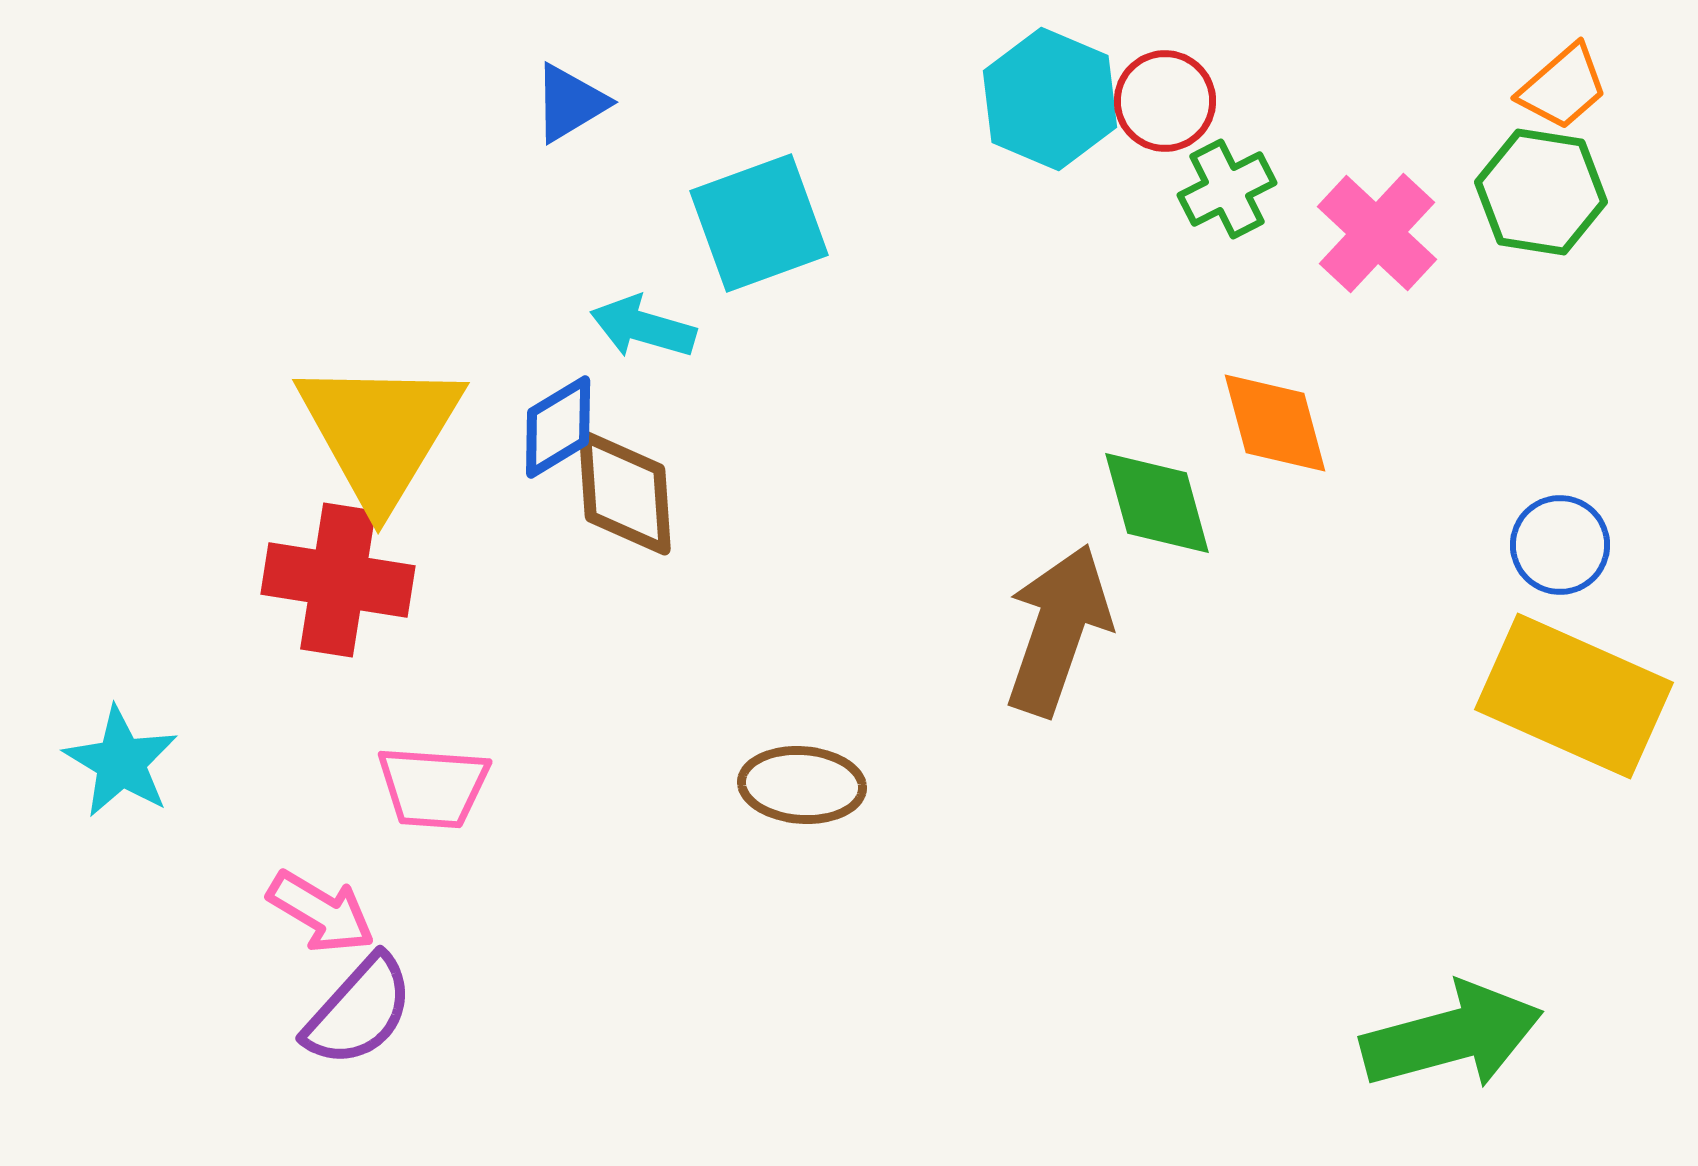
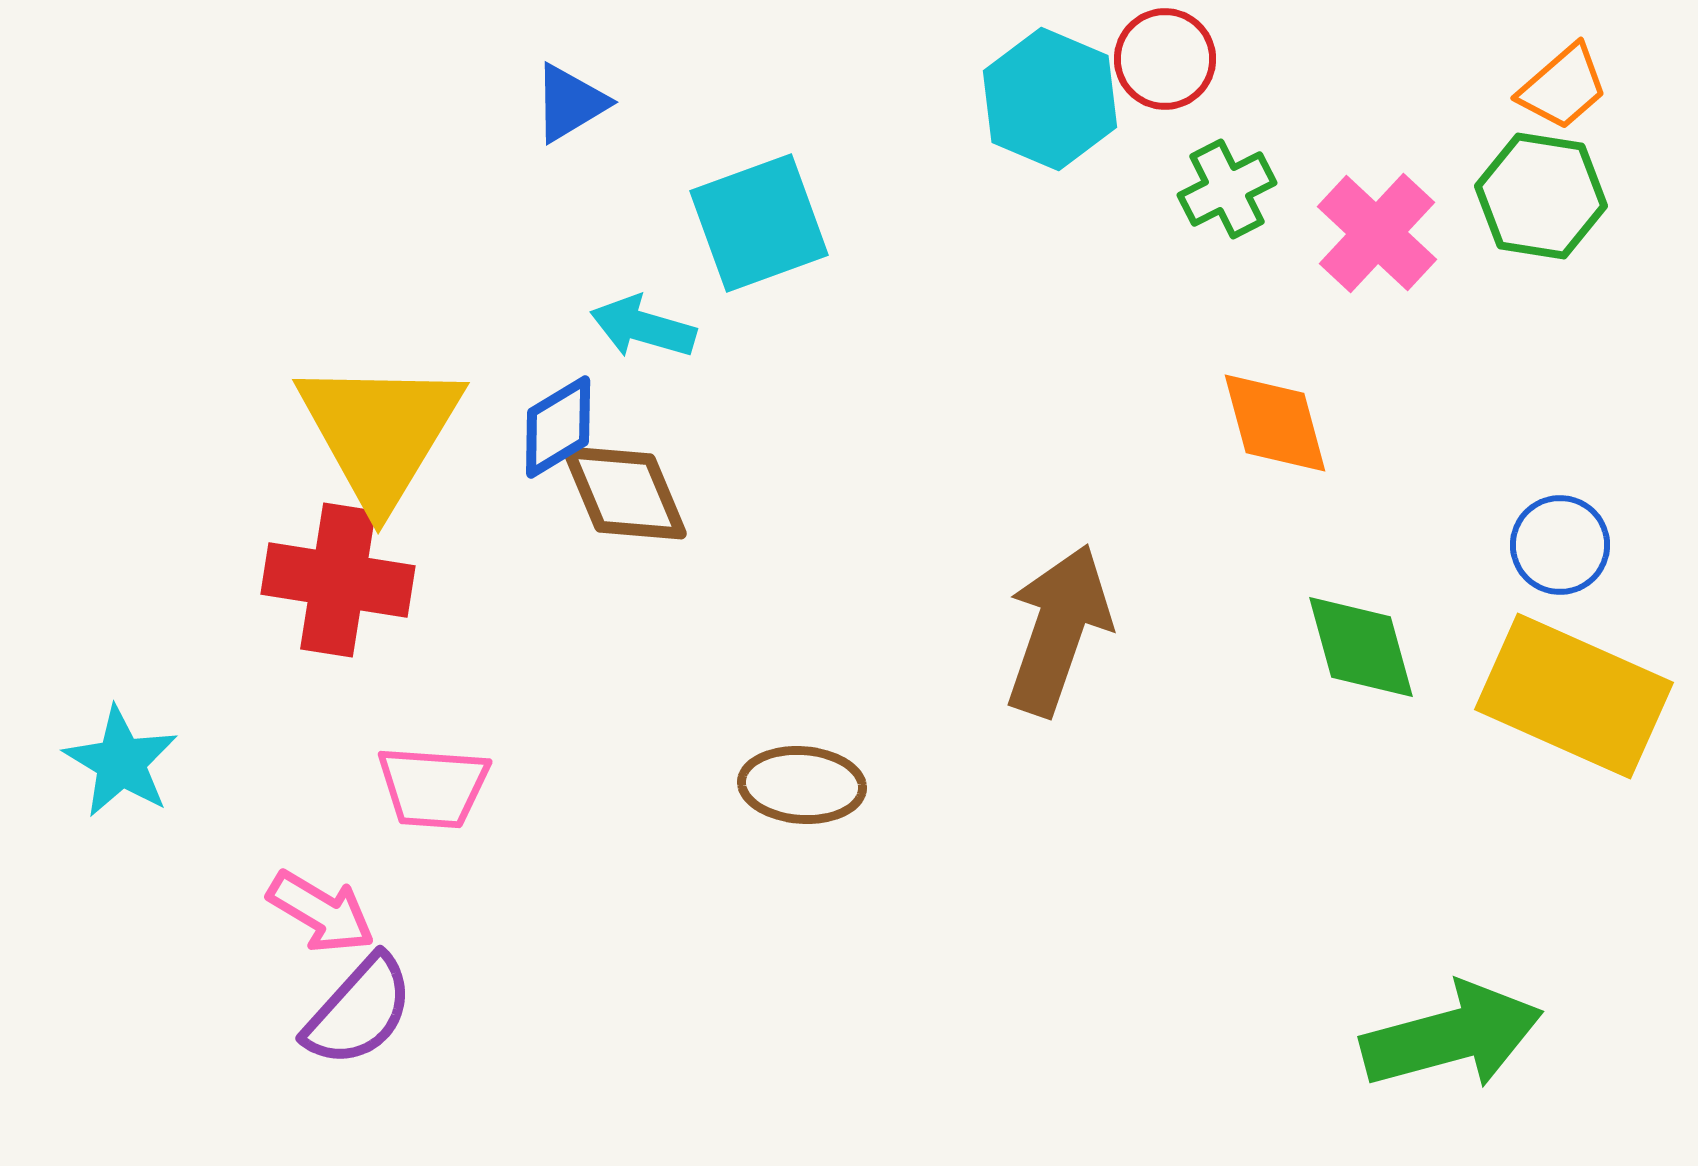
red circle: moved 42 px up
green hexagon: moved 4 px down
brown diamond: rotated 19 degrees counterclockwise
green diamond: moved 204 px right, 144 px down
